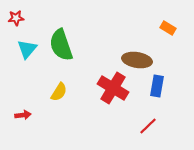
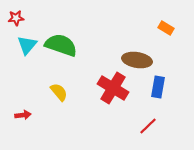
orange rectangle: moved 2 px left
green semicircle: rotated 128 degrees clockwise
cyan triangle: moved 4 px up
blue rectangle: moved 1 px right, 1 px down
yellow semicircle: rotated 72 degrees counterclockwise
